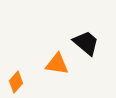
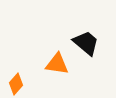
orange diamond: moved 2 px down
